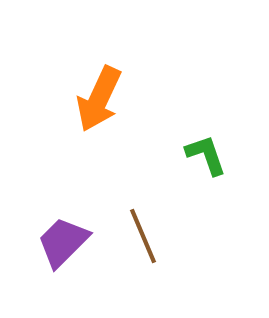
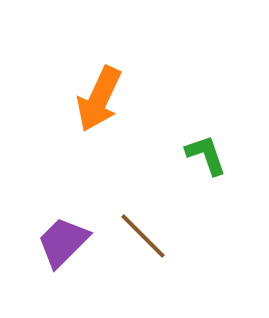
brown line: rotated 22 degrees counterclockwise
